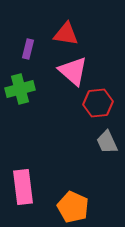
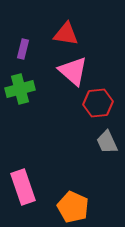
purple rectangle: moved 5 px left
pink rectangle: rotated 12 degrees counterclockwise
